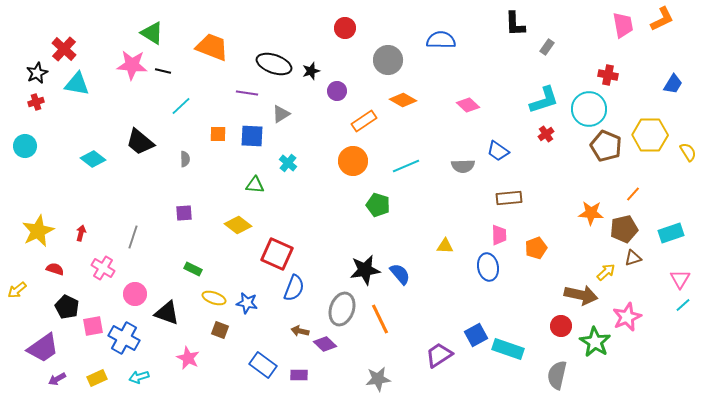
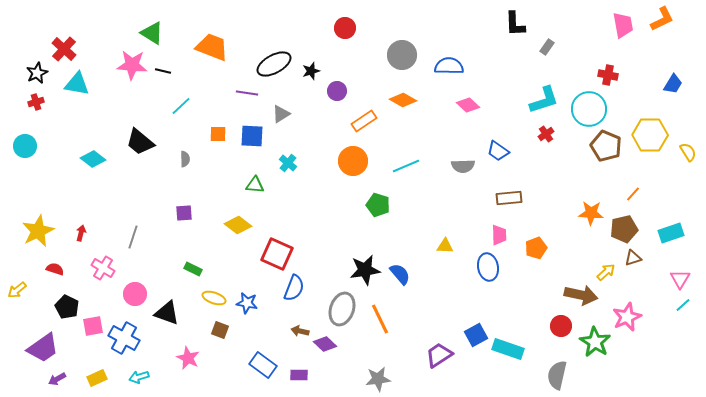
blue semicircle at (441, 40): moved 8 px right, 26 px down
gray circle at (388, 60): moved 14 px right, 5 px up
black ellipse at (274, 64): rotated 48 degrees counterclockwise
